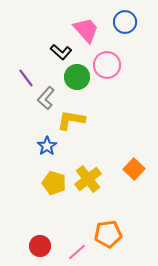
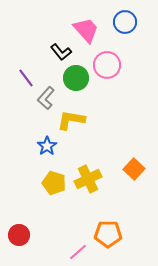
black L-shape: rotated 10 degrees clockwise
green circle: moved 1 px left, 1 px down
yellow cross: rotated 12 degrees clockwise
orange pentagon: rotated 8 degrees clockwise
red circle: moved 21 px left, 11 px up
pink line: moved 1 px right
